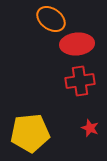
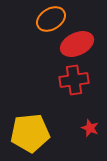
orange ellipse: rotated 68 degrees counterclockwise
red ellipse: rotated 20 degrees counterclockwise
red cross: moved 6 px left, 1 px up
